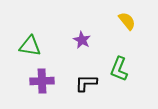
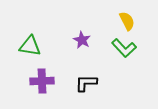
yellow semicircle: rotated 12 degrees clockwise
green L-shape: moved 5 px right, 21 px up; rotated 65 degrees counterclockwise
